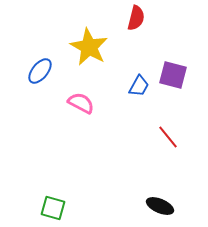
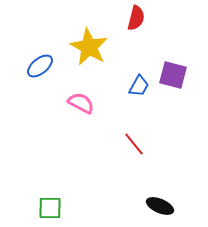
blue ellipse: moved 5 px up; rotated 12 degrees clockwise
red line: moved 34 px left, 7 px down
green square: moved 3 px left; rotated 15 degrees counterclockwise
